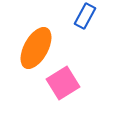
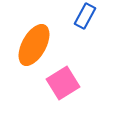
orange ellipse: moved 2 px left, 3 px up
